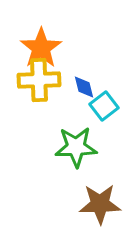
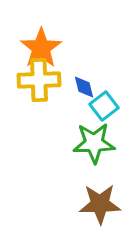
green star: moved 18 px right, 4 px up
